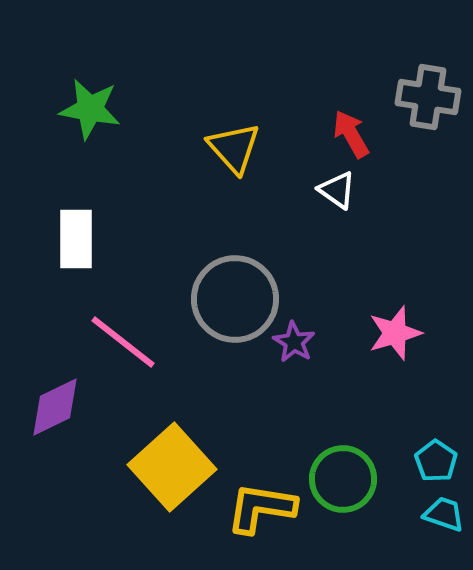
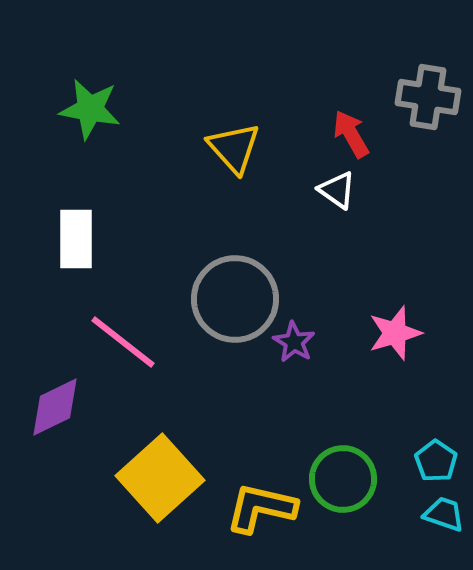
yellow square: moved 12 px left, 11 px down
yellow L-shape: rotated 4 degrees clockwise
